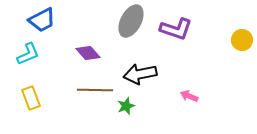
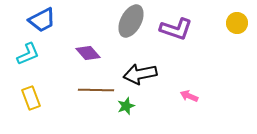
yellow circle: moved 5 px left, 17 px up
brown line: moved 1 px right
